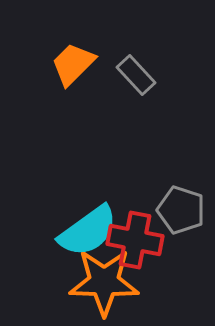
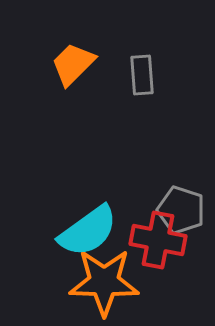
gray rectangle: moved 6 px right; rotated 39 degrees clockwise
red cross: moved 23 px right
